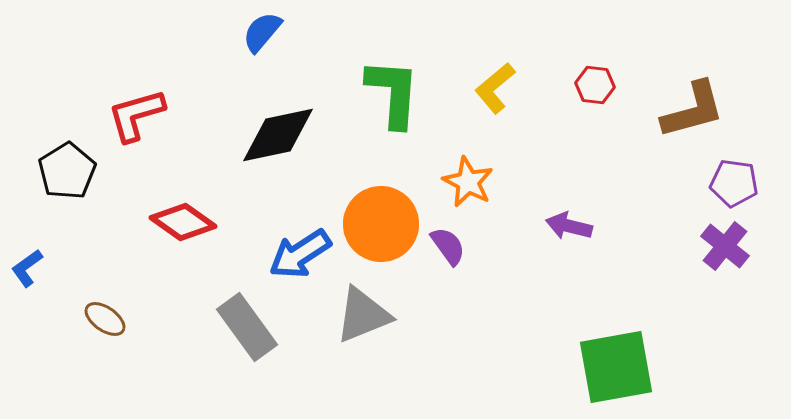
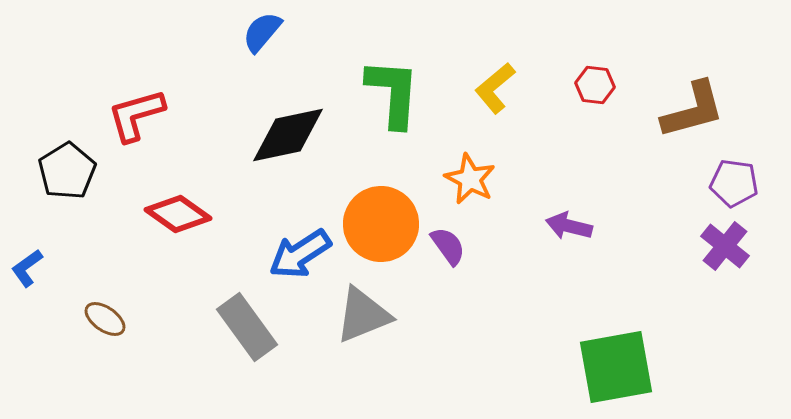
black diamond: moved 10 px right
orange star: moved 2 px right, 3 px up
red diamond: moved 5 px left, 8 px up
